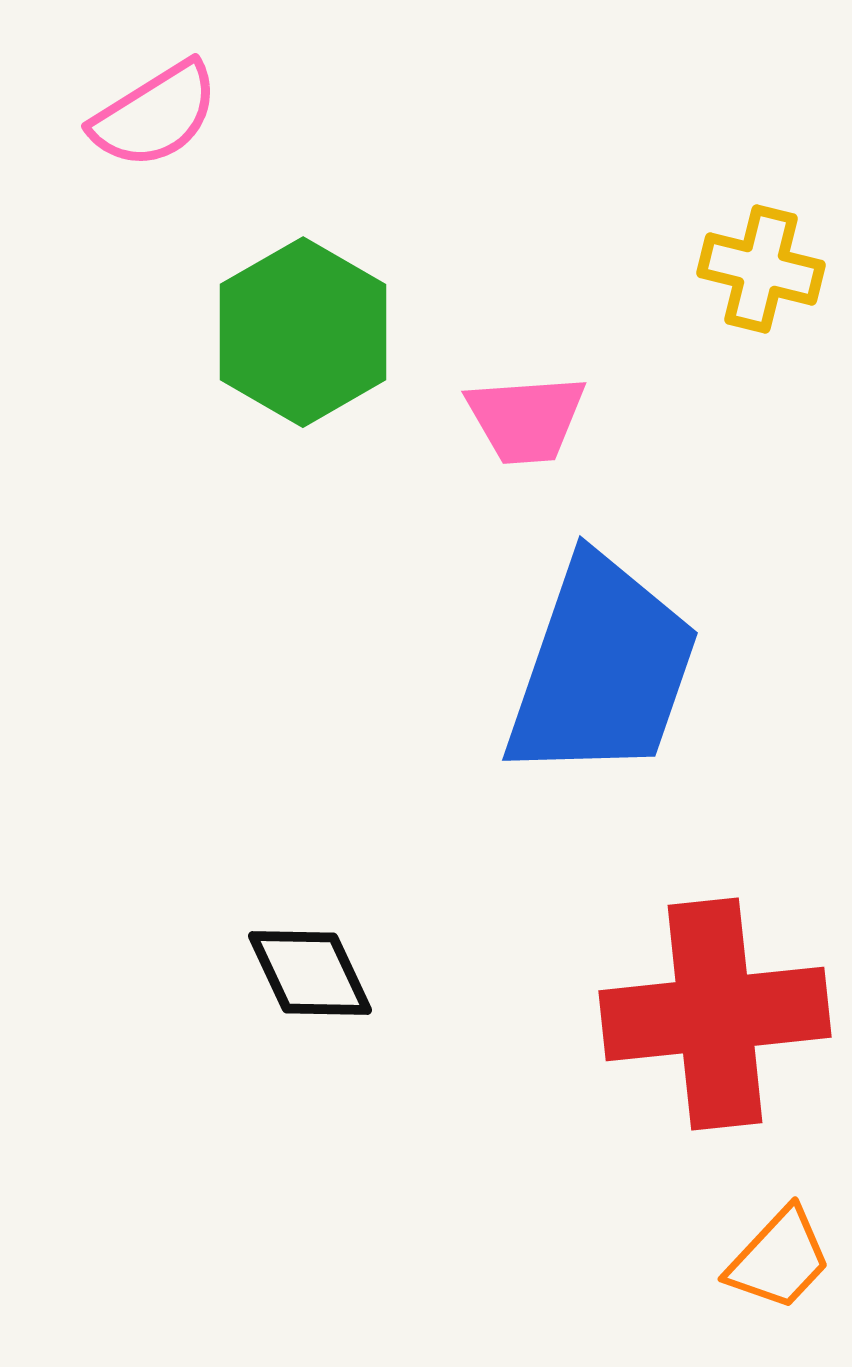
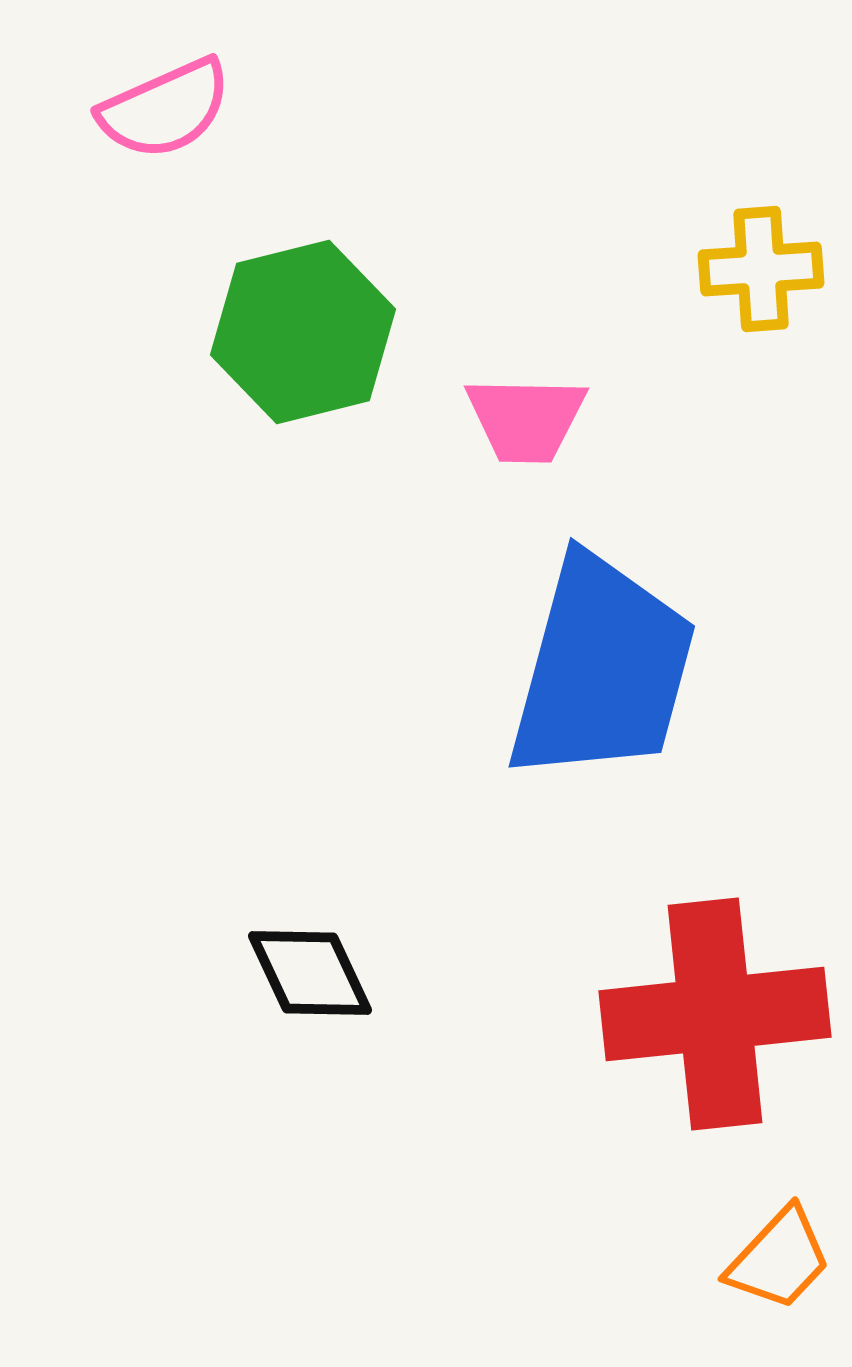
pink semicircle: moved 10 px right, 6 px up; rotated 8 degrees clockwise
yellow cross: rotated 18 degrees counterclockwise
green hexagon: rotated 16 degrees clockwise
pink trapezoid: rotated 5 degrees clockwise
blue trapezoid: rotated 4 degrees counterclockwise
